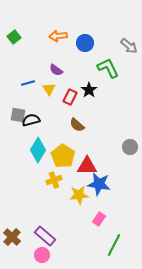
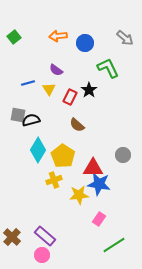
gray arrow: moved 4 px left, 8 px up
gray circle: moved 7 px left, 8 px down
red triangle: moved 6 px right, 2 px down
green line: rotated 30 degrees clockwise
